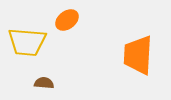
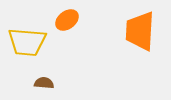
orange trapezoid: moved 2 px right, 24 px up
